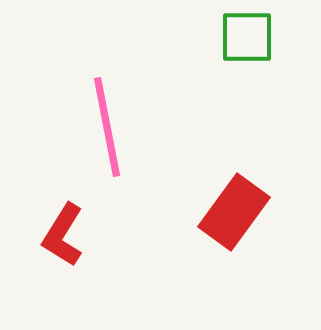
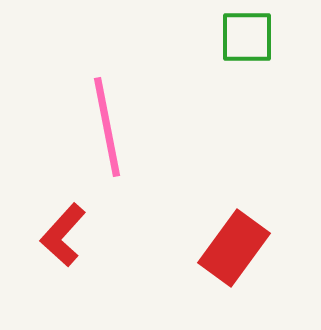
red rectangle: moved 36 px down
red L-shape: rotated 10 degrees clockwise
